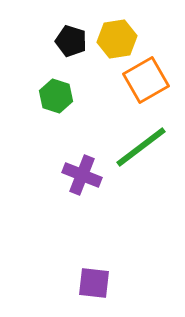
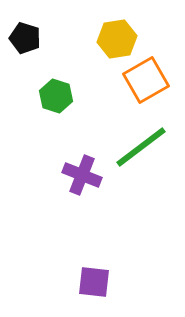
black pentagon: moved 46 px left, 3 px up
purple square: moved 1 px up
